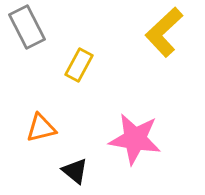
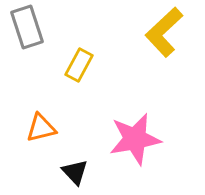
gray rectangle: rotated 9 degrees clockwise
pink star: rotated 20 degrees counterclockwise
black triangle: moved 1 px down; rotated 8 degrees clockwise
